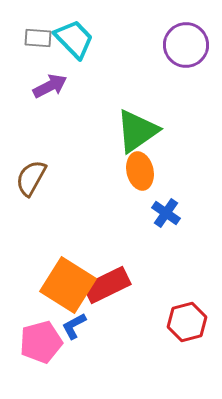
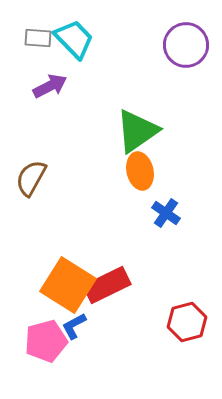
pink pentagon: moved 5 px right, 1 px up
